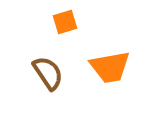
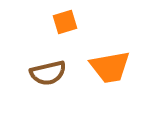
brown semicircle: rotated 111 degrees clockwise
